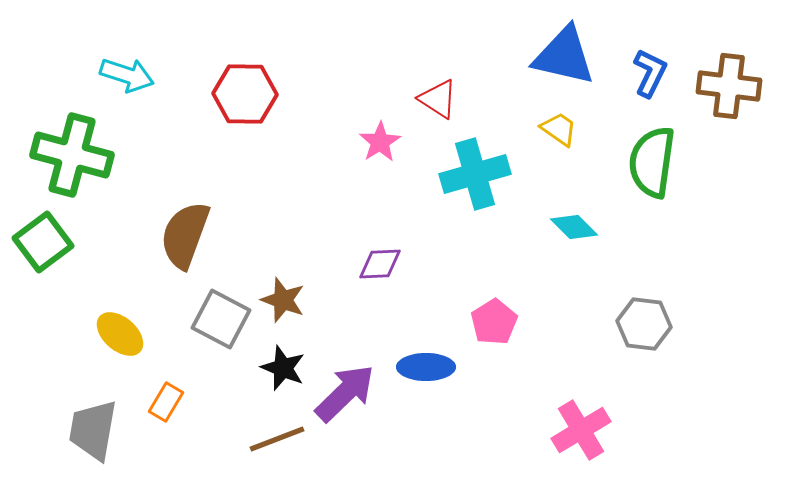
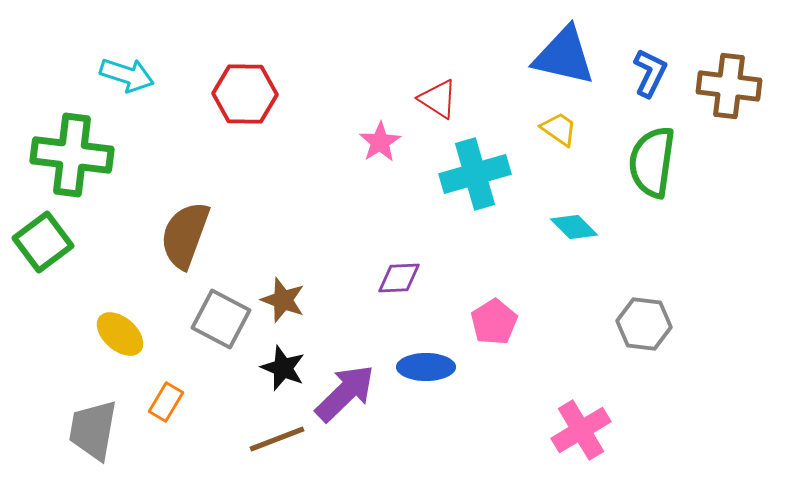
green cross: rotated 8 degrees counterclockwise
purple diamond: moved 19 px right, 14 px down
